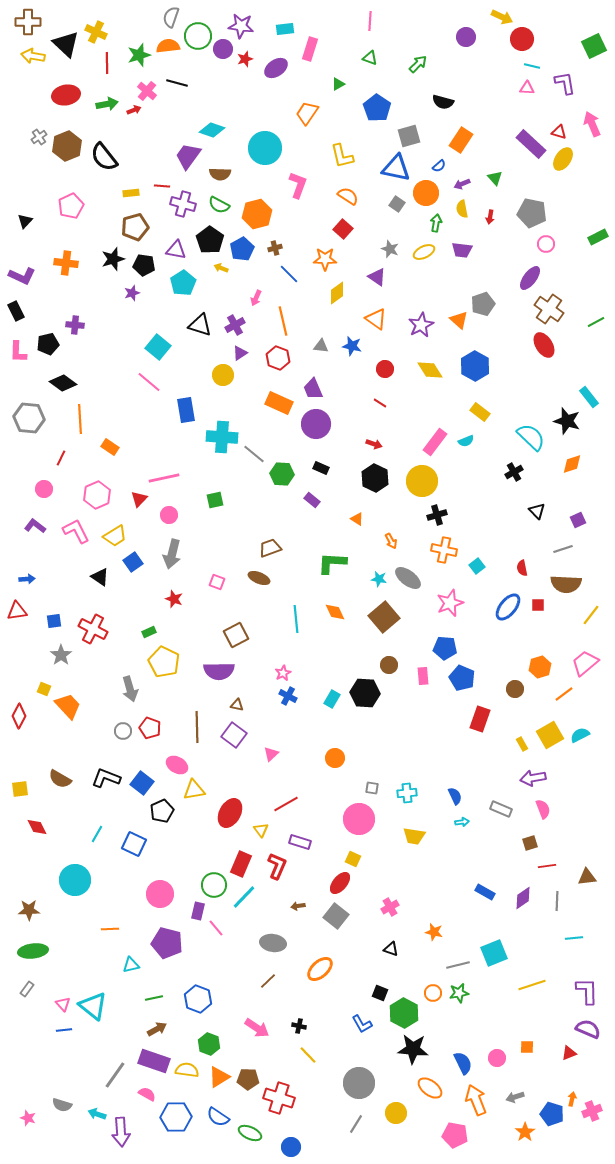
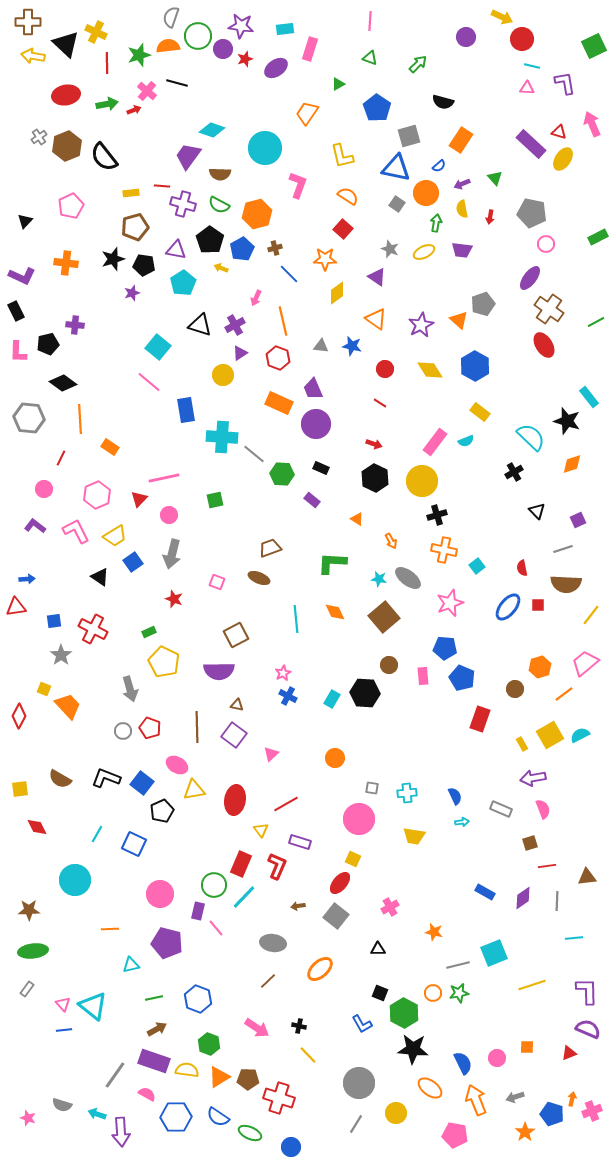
red triangle at (17, 611): moved 1 px left, 4 px up
red ellipse at (230, 813): moved 5 px right, 13 px up; rotated 20 degrees counterclockwise
black triangle at (391, 949): moved 13 px left; rotated 21 degrees counterclockwise
